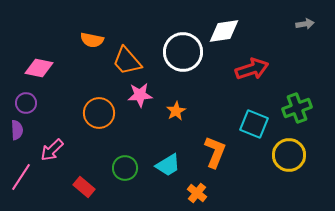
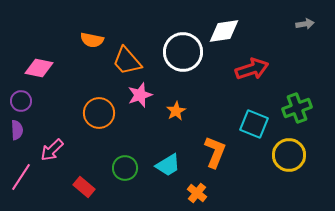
pink star: rotated 15 degrees counterclockwise
purple circle: moved 5 px left, 2 px up
